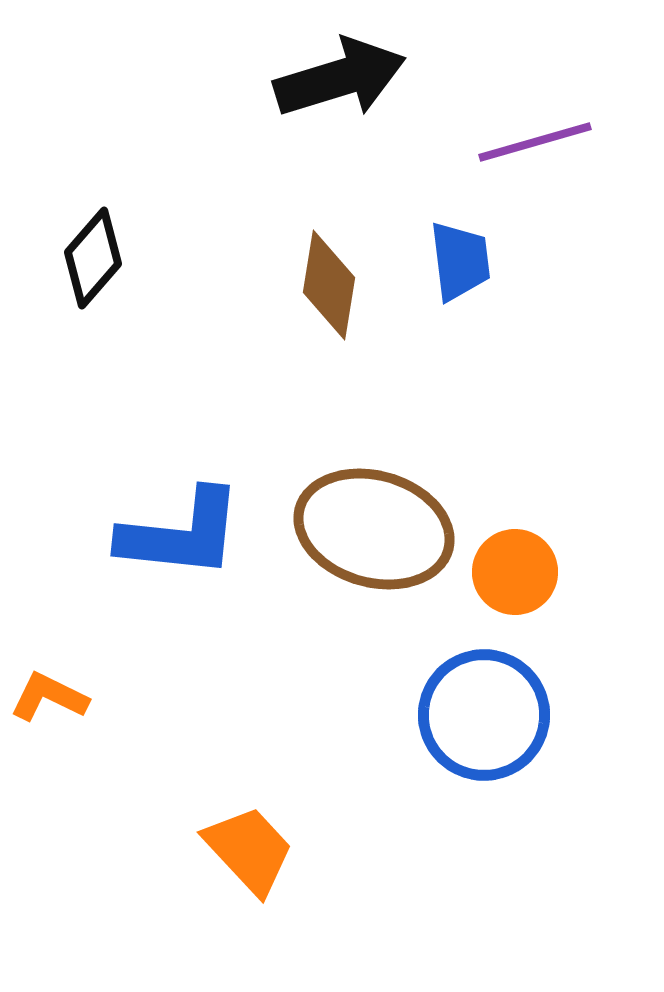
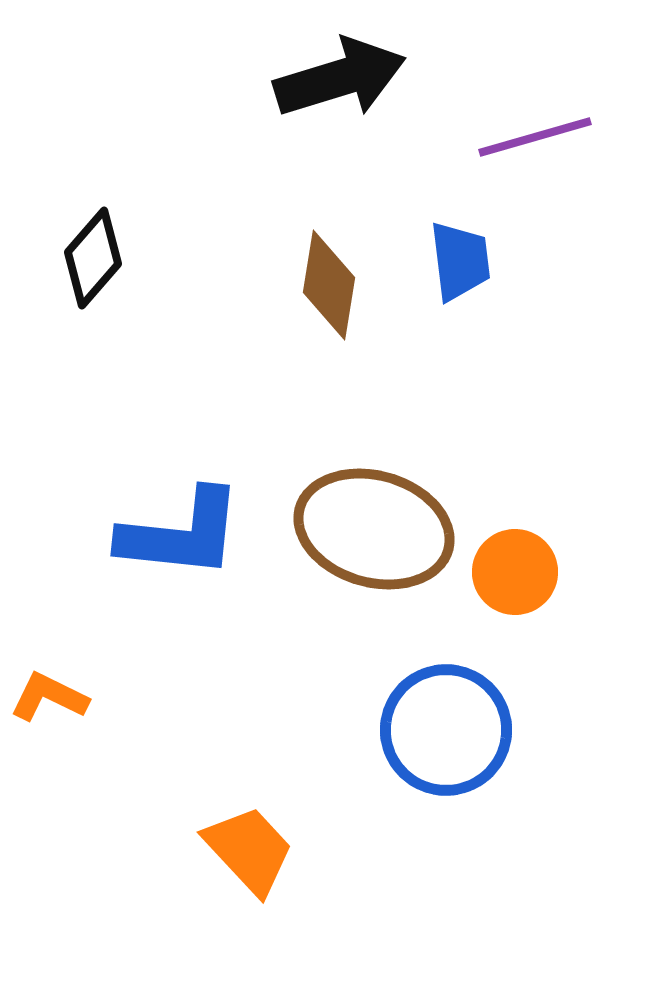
purple line: moved 5 px up
blue circle: moved 38 px left, 15 px down
